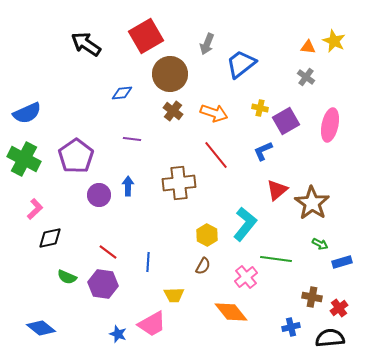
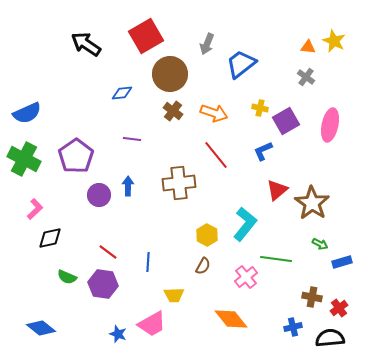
orange diamond at (231, 312): moved 7 px down
blue cross at (291, 327): moved 2 px right
